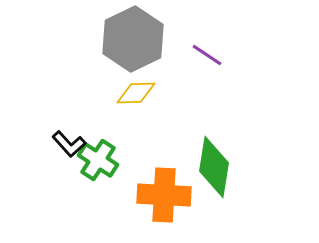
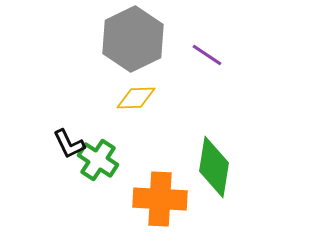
yellow diamond: moved 5 px down
black L-shape: rotated 16 degrees clockwise
orange cross: moved 4 px left, 4 px down
